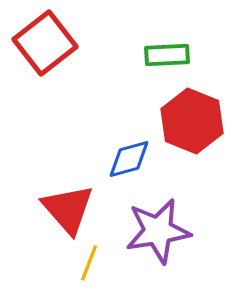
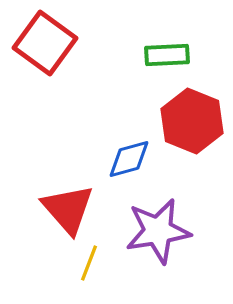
red square: rotated 16 degrees counterclockwise
